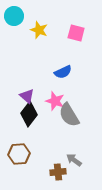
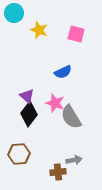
cyan circle: moved 3 px up
pink square: moved 1 px down
pink star: moved 2 px down
gray semicircle: moved 2 px right, 2 px down
gray arrow: rotated 133 degrees clockwise
